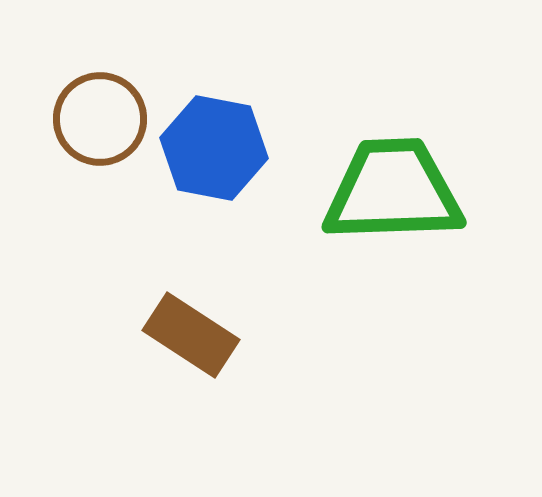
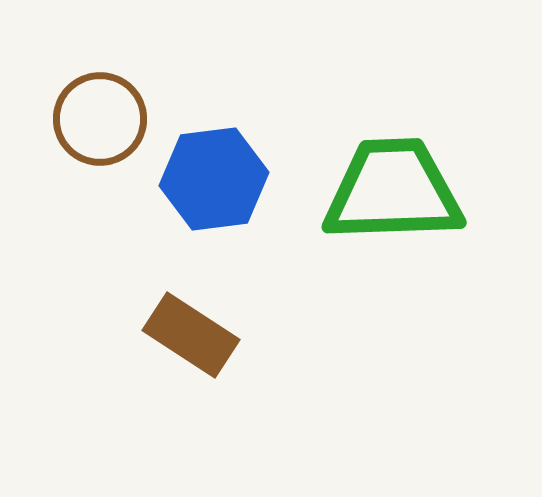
blue hexagon: moved 31 px down; rotated 18 degrees counterclockwise
